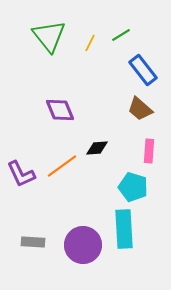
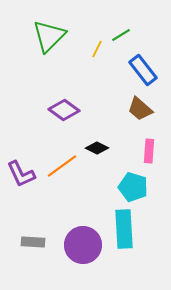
green triangle: rotated 24 degrees clockwise
yellow line: moved 7 px right, 6 px down
purple diamond: moved 4 px right; rotated 32 degrees counterclockwise
black diamond: rotated 30 degrees clockwise
